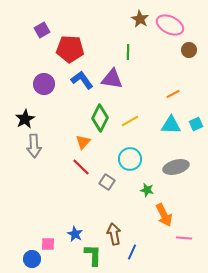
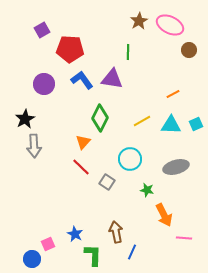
brown star: moved 1 px left, 2 px down; rotated 12 degrees clockwise
yellow line: moved 12 px right
brown arrow: moved 2 px right, 2 px up
pink square: rotated 24 degrees counterclockwise
